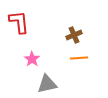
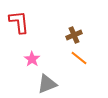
orange line: rotated 42 degrees clockwise
gray triangle: rotated 10 degrees counterclockwise
